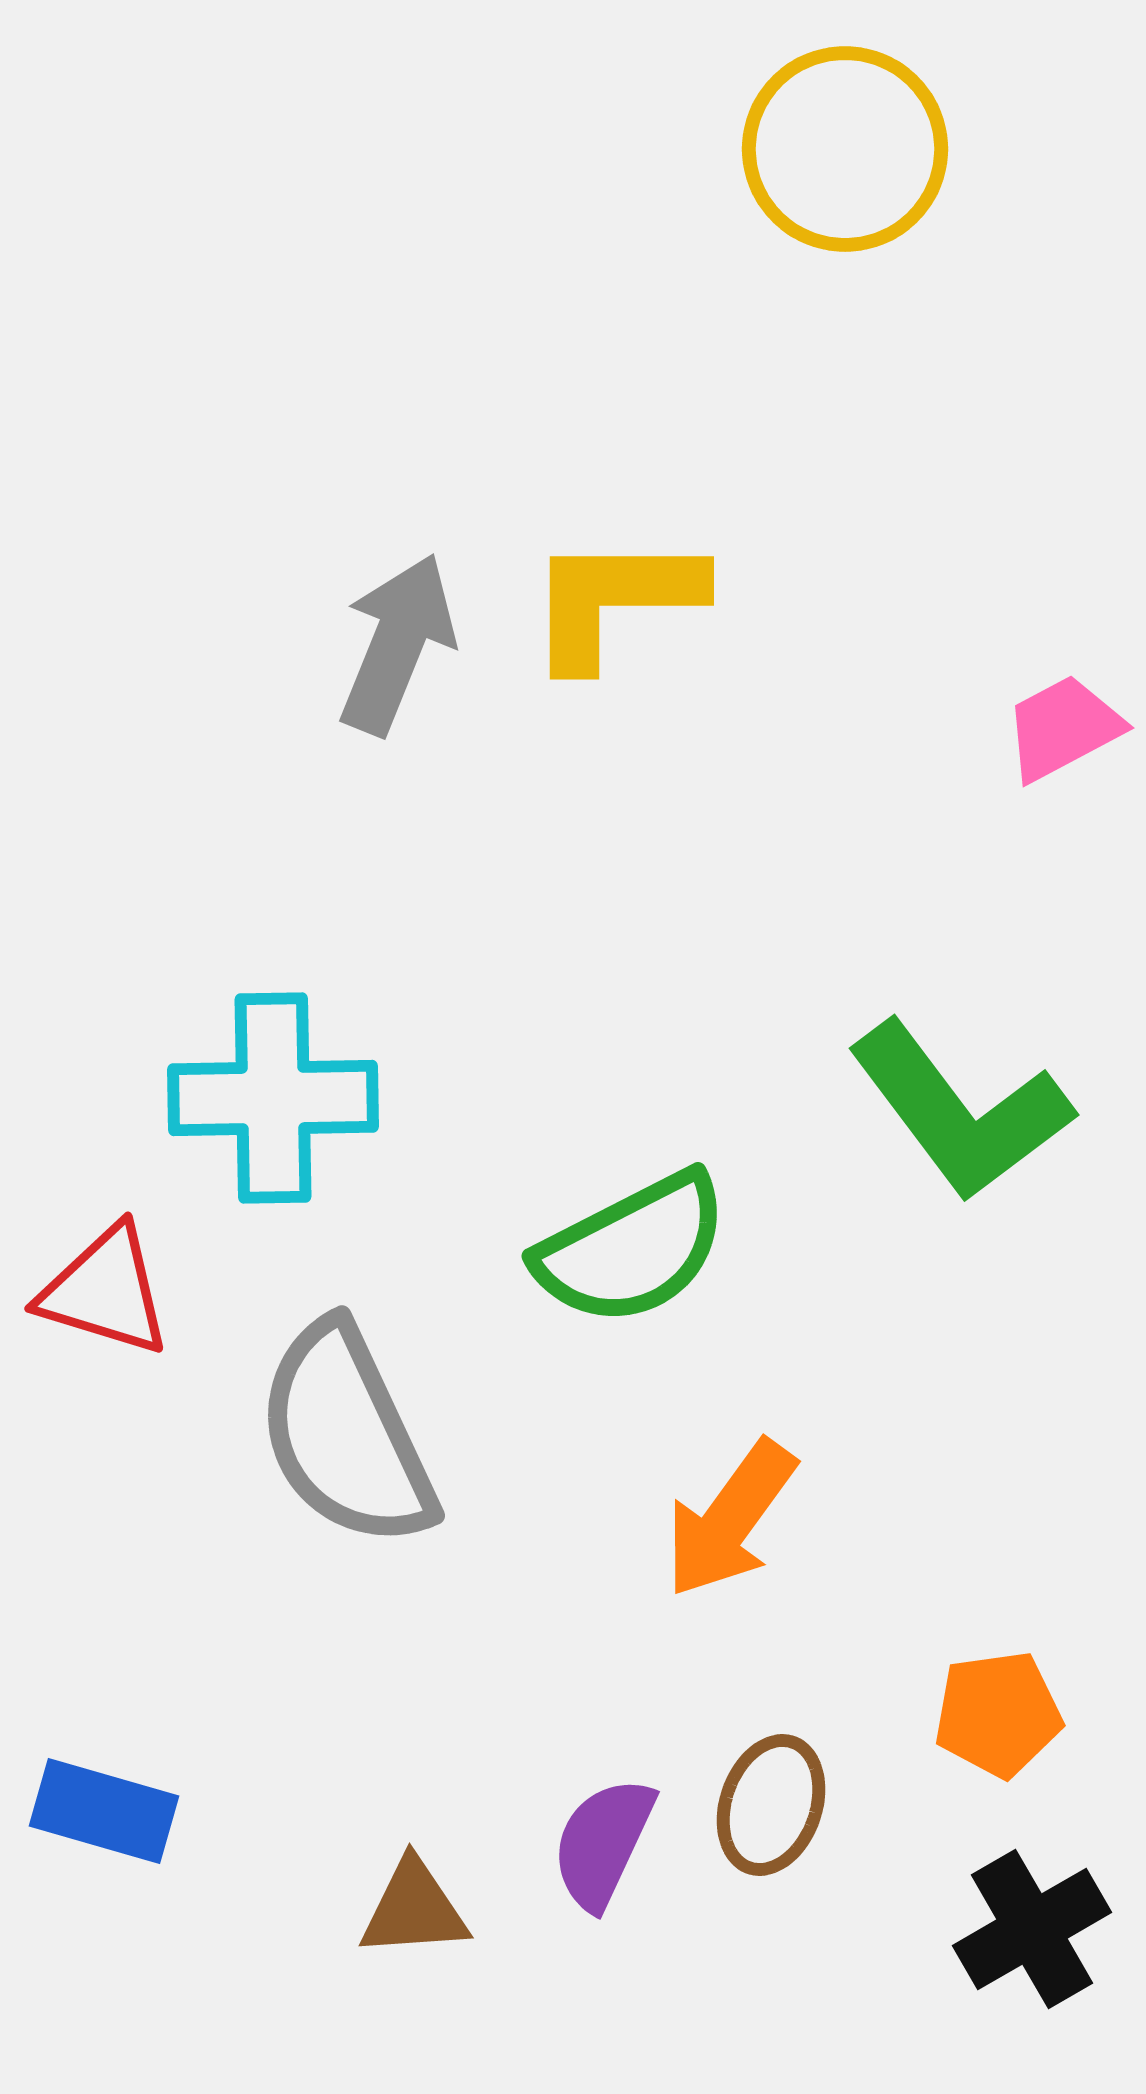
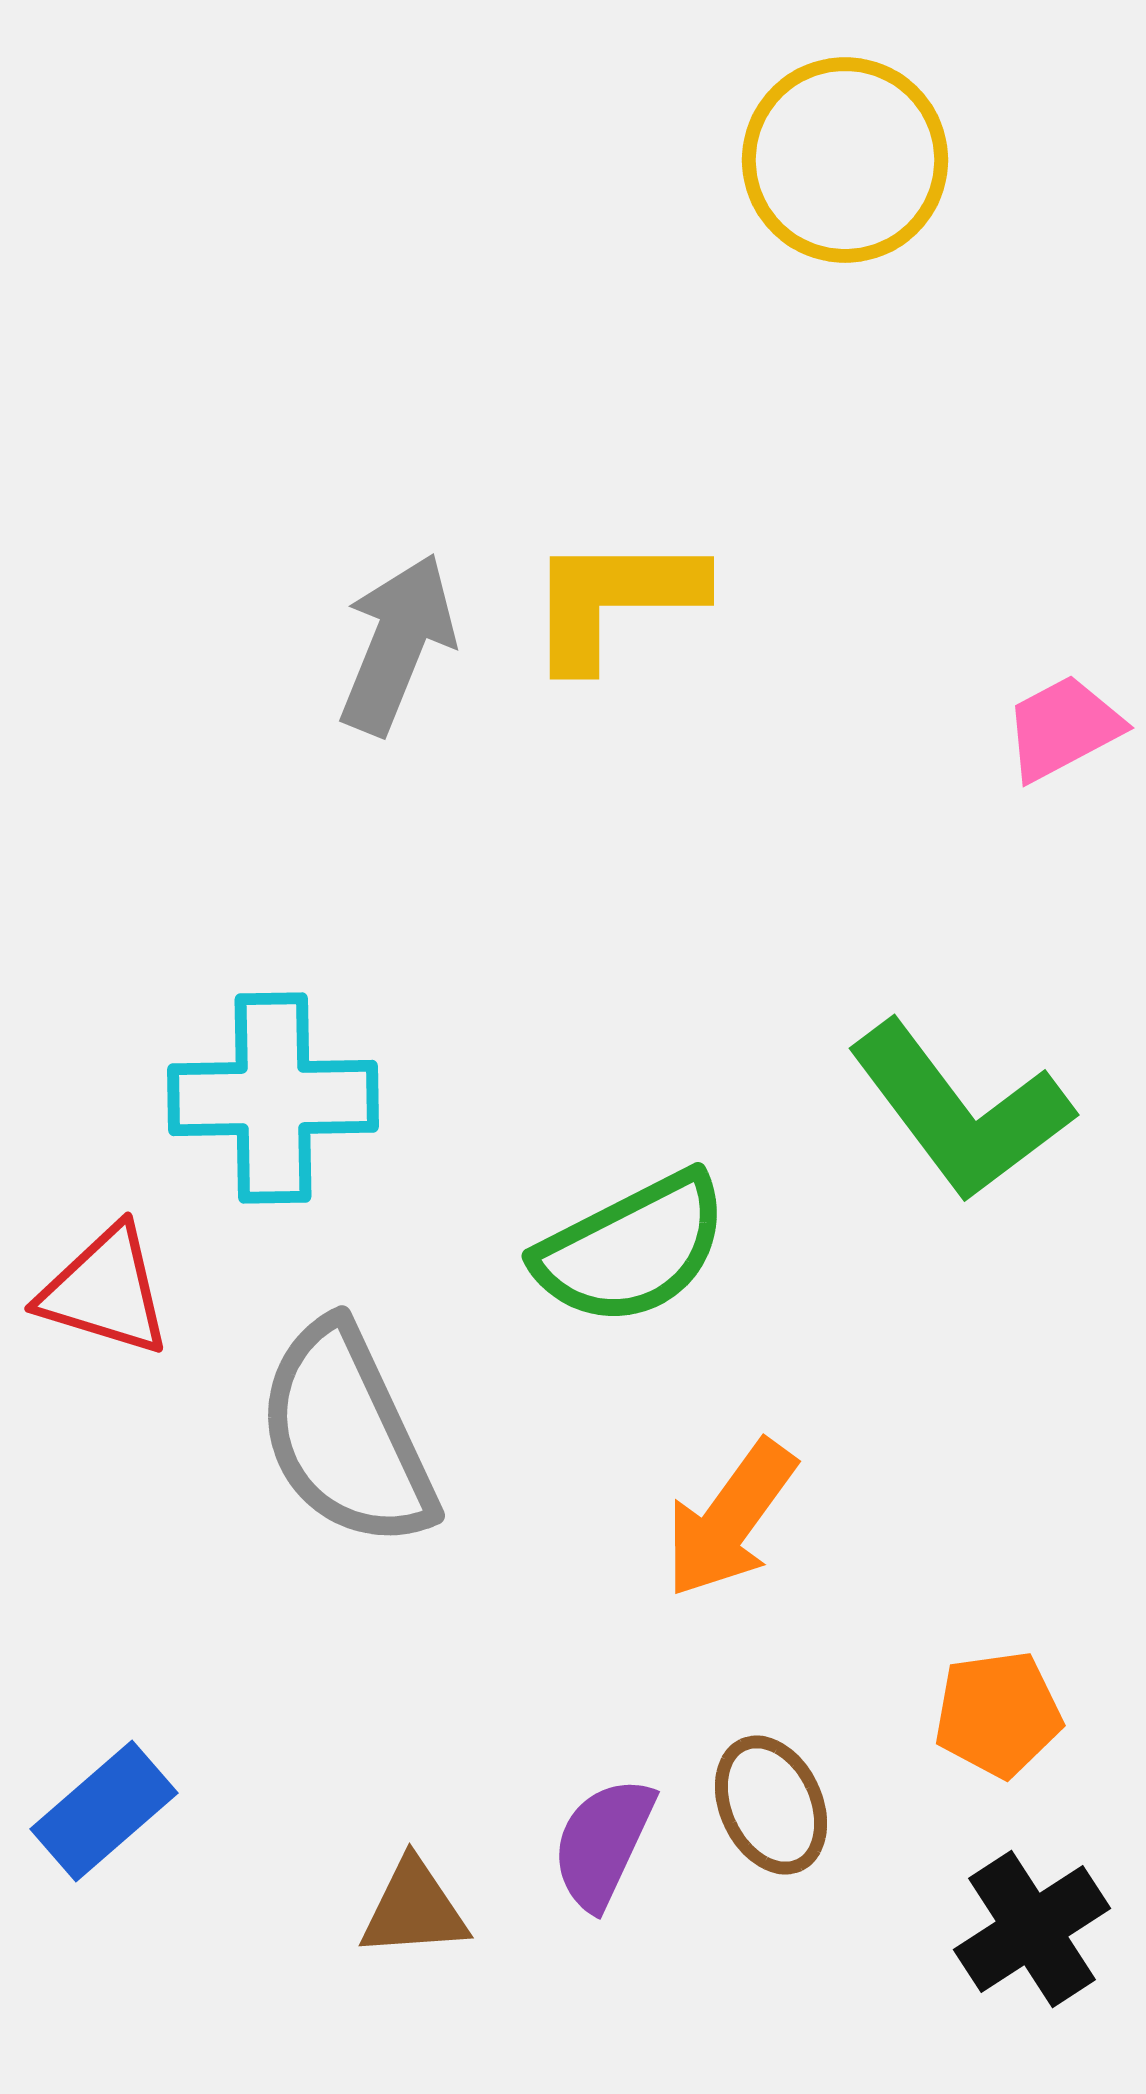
yellow circle: moved 11 px down
brown ellipse: rotated 44 degrees counterclockwise
blue rectangle: rotated 57 degrees counterclockwise
black cross: rotated 3 degrees counterclockwise
